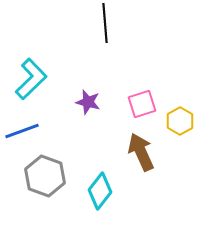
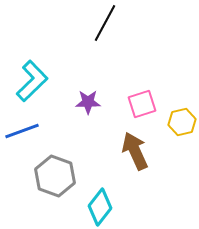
black line: rotated 33 degrees clockwise
cyan L-shape: moved 1 px right, 2 px down
purple star: rotated 15 degrees counterclockwise
yellow hexagon: moved 2 px right, 1 px down; rotated 16 degrees clockwise
brown arrow: moved 6 px left, 1 px up
gray hexagon: moved 10 px right
cyan diamond: moved 16 px down
